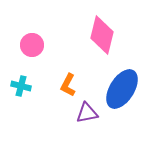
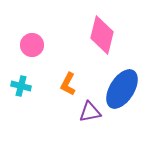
orange L-shape: moved 1 px up
purple triangle: moved 3 px right, 1 px up
